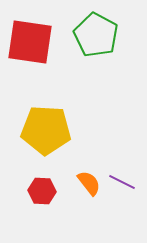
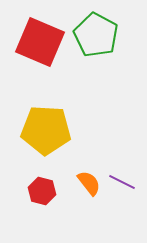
red square: moved 10 px right; rotated 15 degrees clockwise
red hexagon: rotated 12 degrees clockwise
